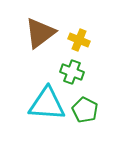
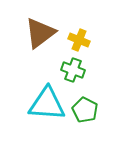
green cross: moved 1 px right, 2 px up
